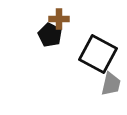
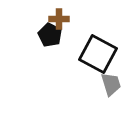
gray trapezoid: rotated 30 degrees counterclockwise
